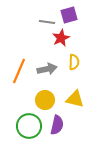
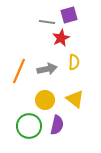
yellow triangle: rotated 24 degrees clockwise
